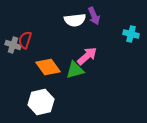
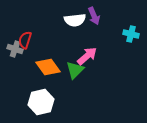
gray cross: moved 2 px right, 4 px down
green triangle: rotated 30 degrees counterclockwise
